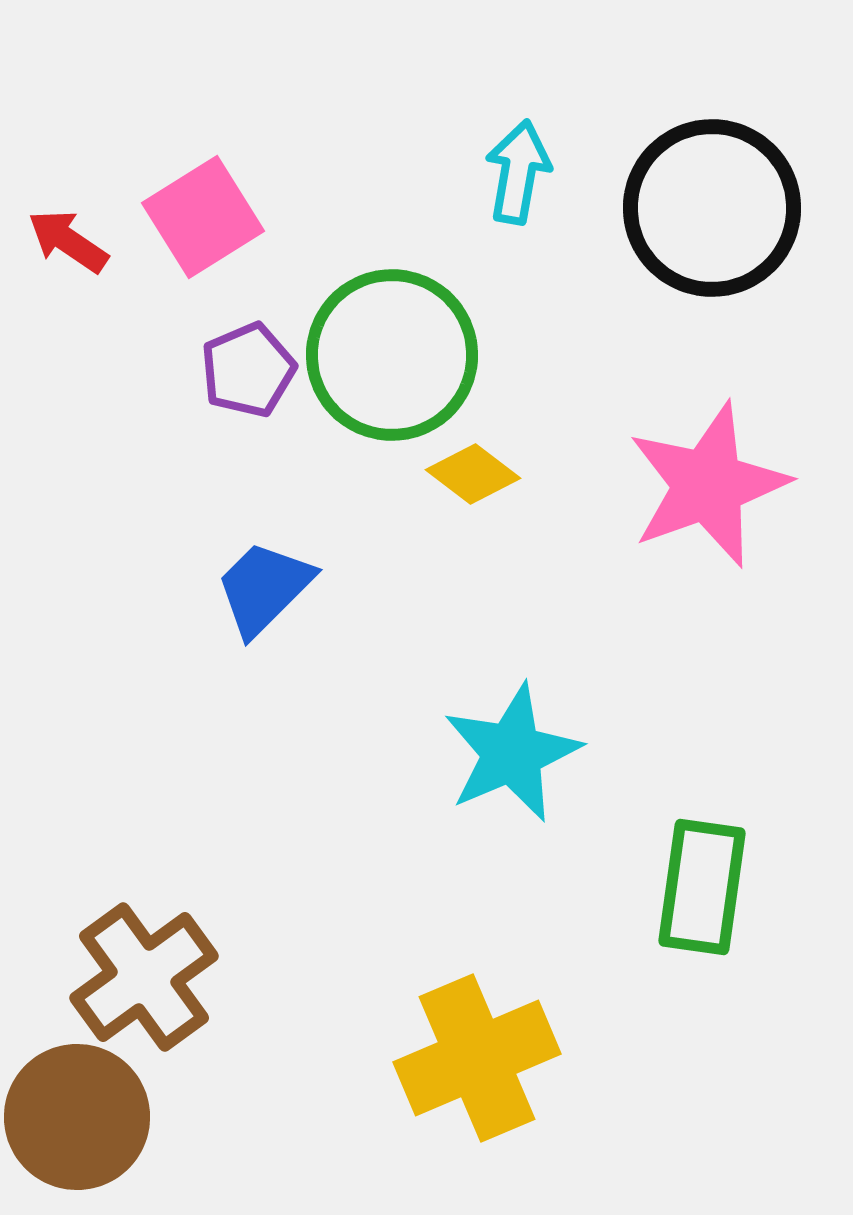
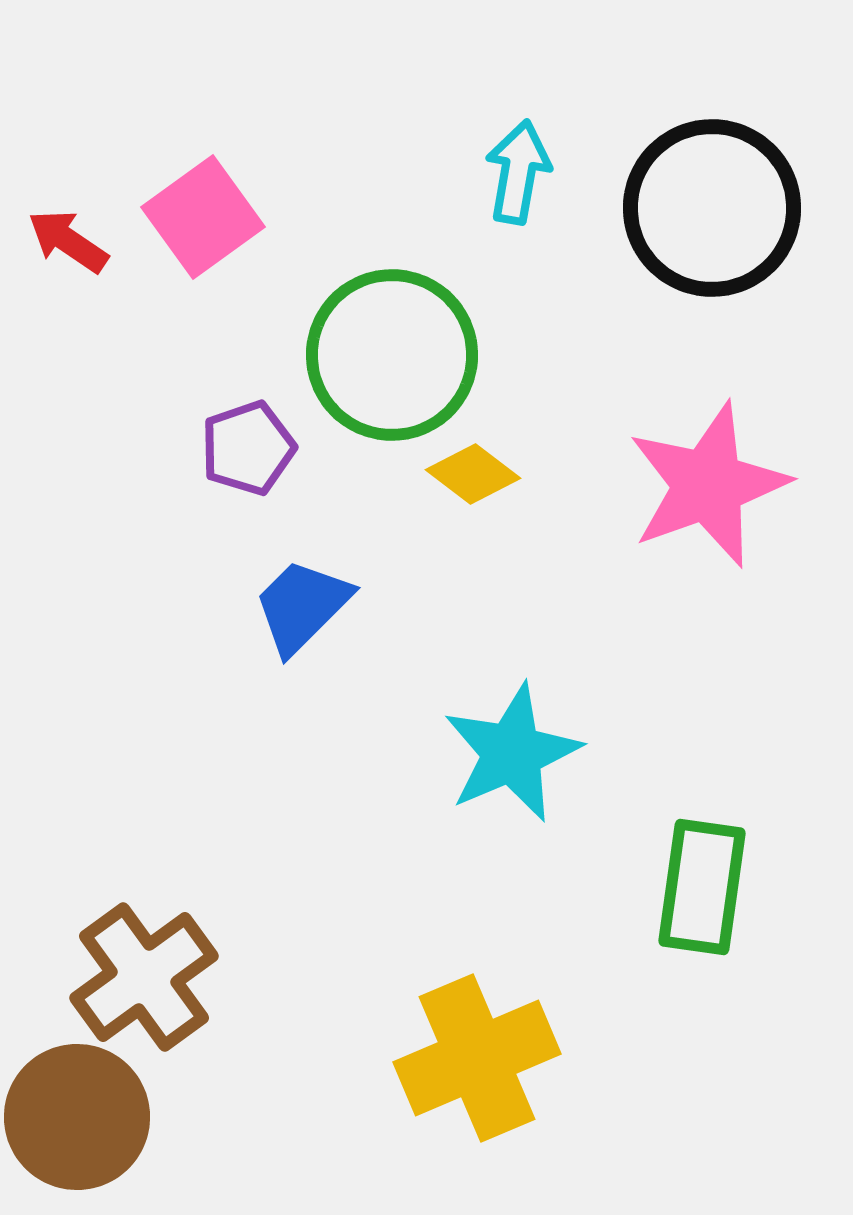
pink square: rotated 4 degrees counterclockwise
purple pentagon: moved 78 px down; rotated 4 degrees clockwise
blue trapezoid: moved 38 px right, 18 px down
